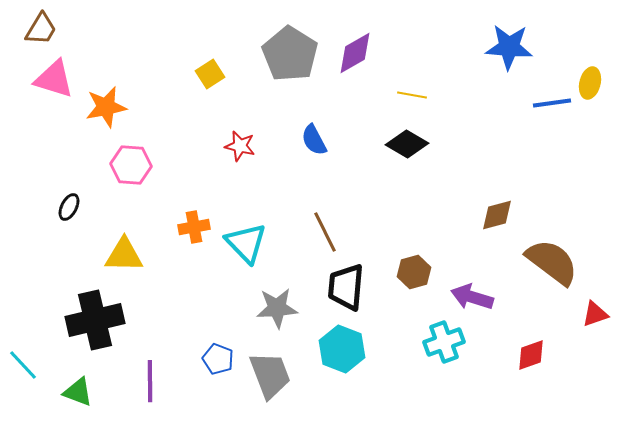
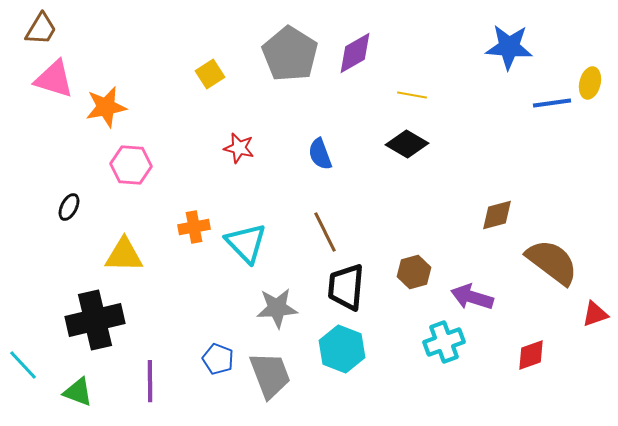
blue semicircle: moved 6 px right, 14 px down; rotated 8 degrees clockwise
red star: moved 1 px left, 2 px down
